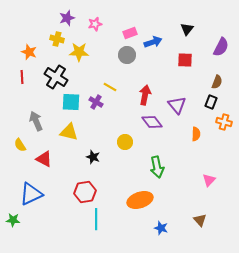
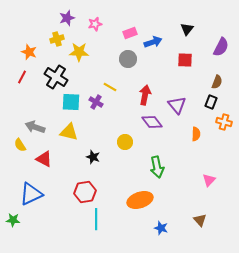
yellow cross: rotated 32 degrees counterclockwise
gray circle: moved 1 px right, 4 px down
red line: rotated 32 degrees clockwise
gray arrow: moved 1 px left, 6 px down; rotated 48 degrees counterclockwise
